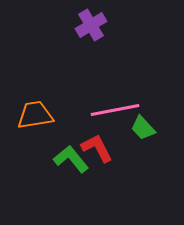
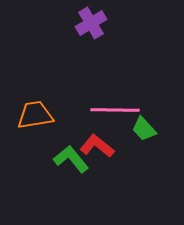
purple cross: moved 2 px up
pink line: rotated 12 degrees clockwise
green trapezoid: moved 1 px right, 1 px down
red L-shape: moved 2 px up; rotated 24 degrees counterclockwise
